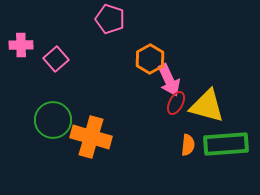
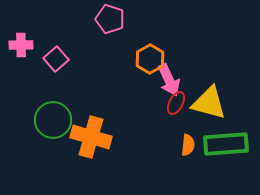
yellow triangle: moved 2 px right, 3 px up
